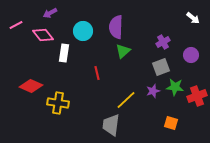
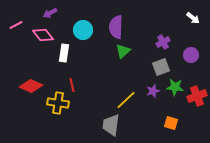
cyan circle: moved 1 px up
red line: moved 25 px left, 12 px down
